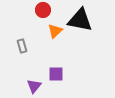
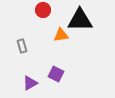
black triangle: rotated 12 degrees counterclockwise
orange triangle: moved 6 px right, 4 px down; rotated 35 degrees clockwise
purple square: rotated 28 degrees clockwise
purple triangle: moved 4 px left, 3 px up; rotated 21 degrees clockwise
